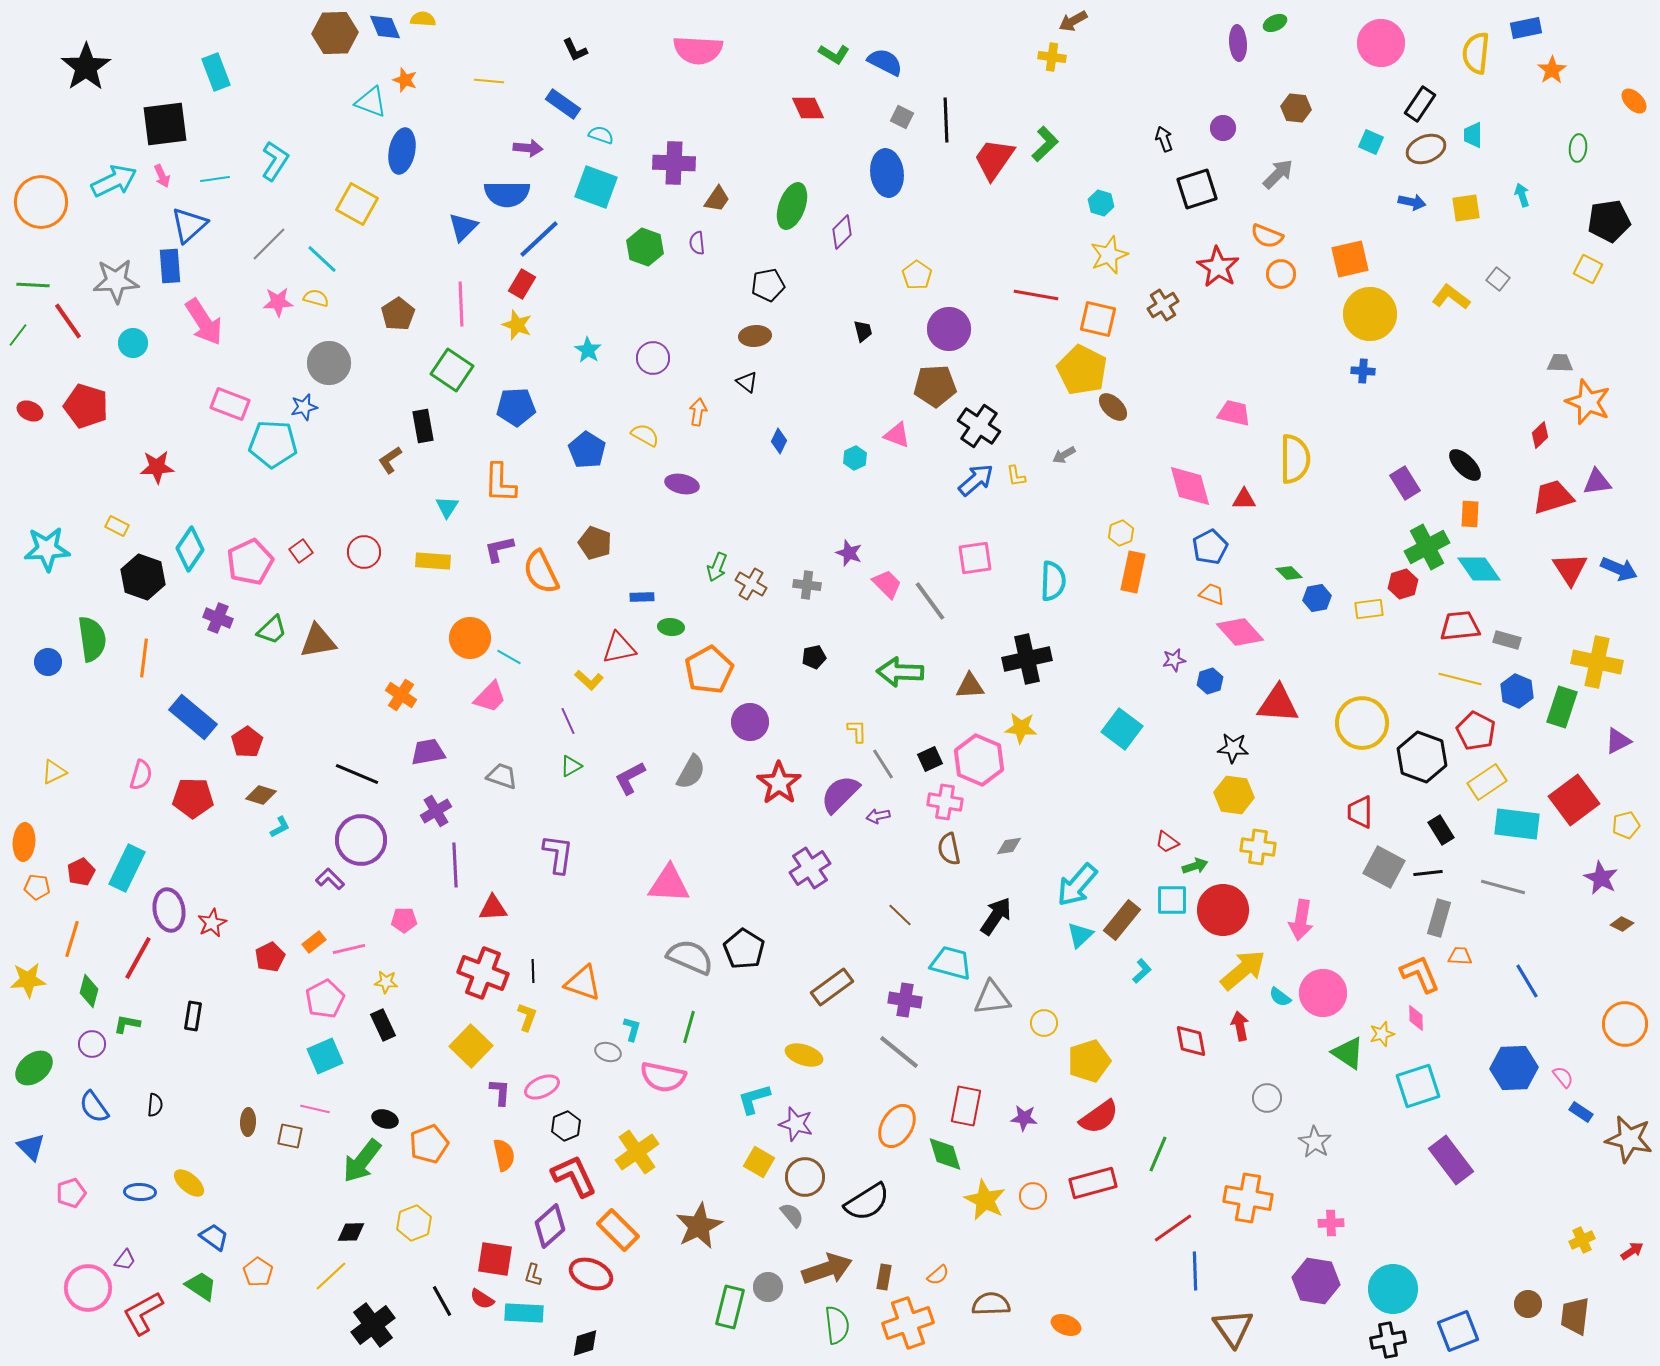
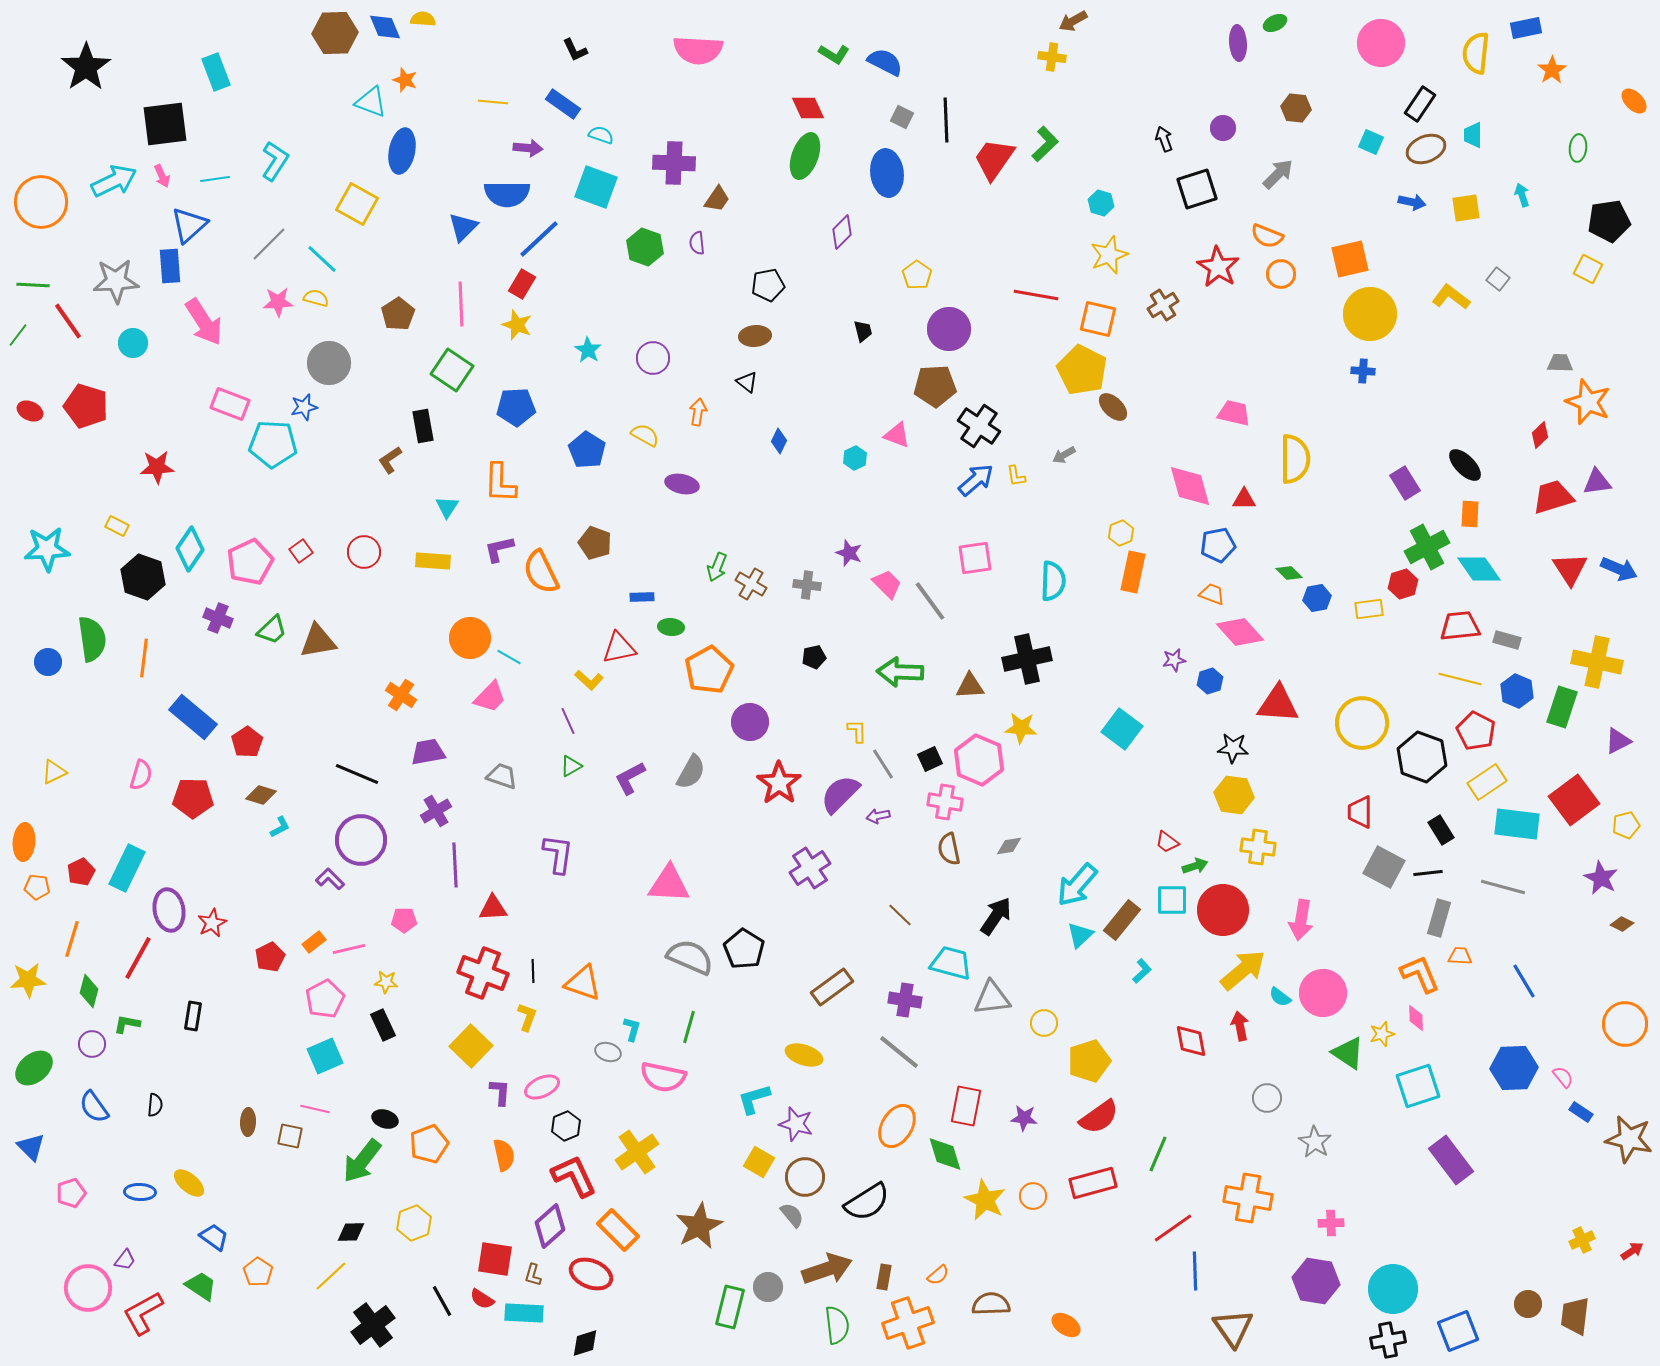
yellow line at (489, 81): moved 4 px right, 21 px down
green ellipse at (792, 206): moved 13 px right, 50 px up
blue pentagon at (1210, 547): moved 8 px right, 2 px up; rotated 16 degrees clockwise
blue line at (1527, 981): moved 3 px left
orange ellipse at (1066, 1325): rotated 12 degrees clockwise
